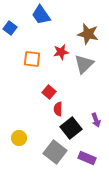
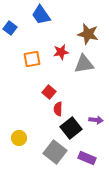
orange square: rotated 18 degrees counterclockwise
gray triangle: rotated 35 degrees clockwise
purple arrow: rotated 64 degrees counterclockwise
